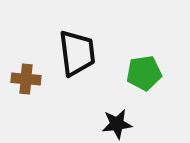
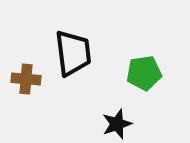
black trapezoid: moved 4 px left
black star: rotated 12 degrees counterclockwise
